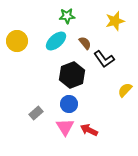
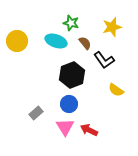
green star: moved 4 px right, 7 px down; rotated 21 degrees clockwise
yellow star: moved 3 px left, 6 px down
cyan ellipse: rotated 60 degrees clockwise
black L-shape: moved 1 px down
yellow semicircle: moved 9 px left; rotated 98 degrees counterclockwise
